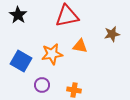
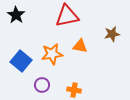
black star: moved 2 px left
blue square: rotated 10 degrees clockwise
